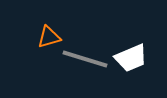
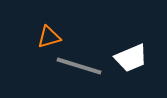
gray line: moved 6 px left, 7 px down
